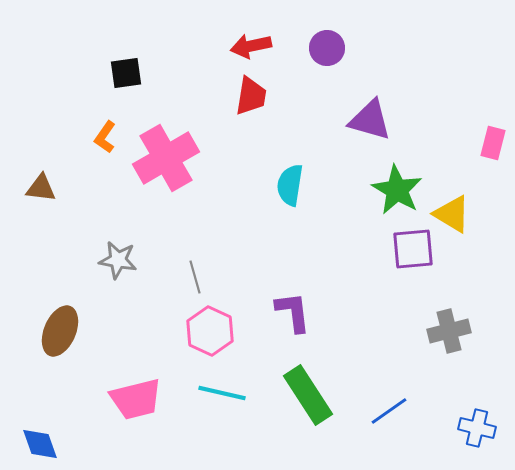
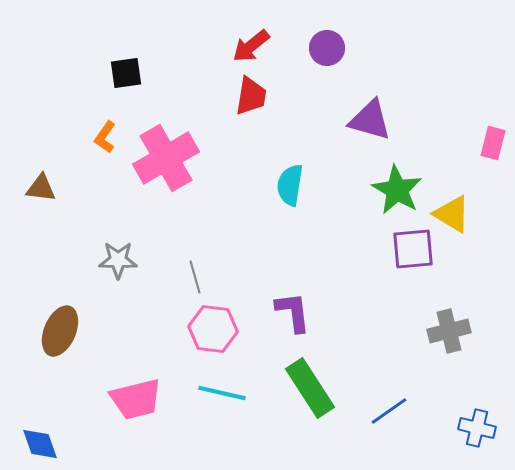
red arrow: rotated 27 degrees counterclockwise
gray star: rotated 9 degrees counterclockwise
pink hexagon: moved 3 px right, 2 px up; rotated 18 degrees counterclockwise
green rectangle: moved 2 px right, 7 px up
